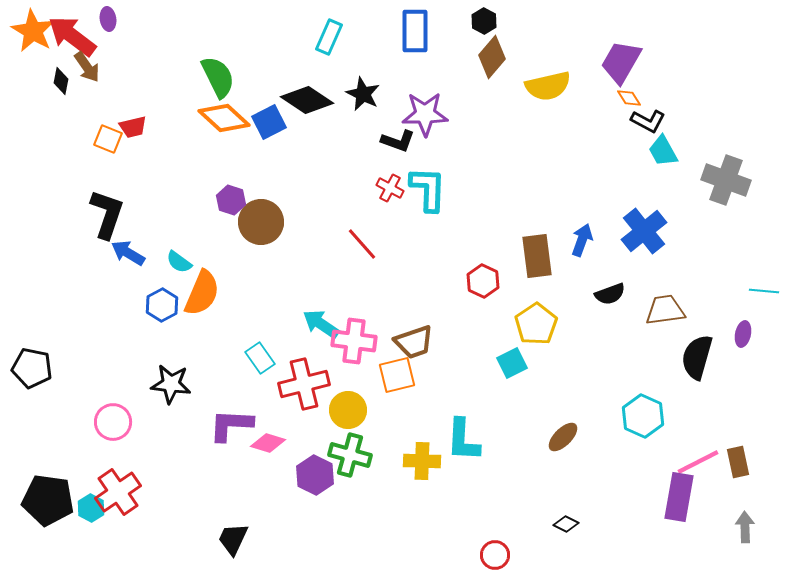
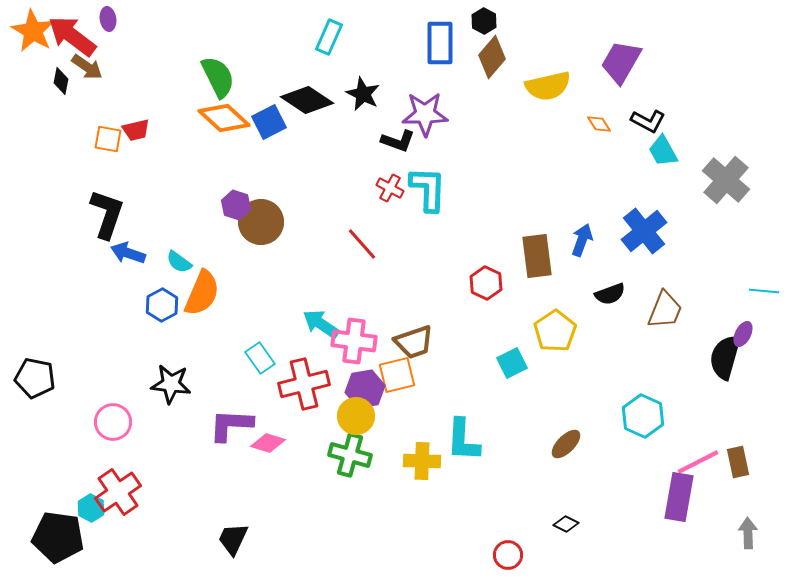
blue rectangle at (415, 31): moved 25 px right, 12 px down
brown arrow at (87, 67): rotated 20 degrees counterclockwise
orange diamond at (629, 98): moved 30 px left, 26 px down
red trapezoid at (133, 127): moved 3 px right, 3 px down
orange square at (108, 139): rotated 12 degrees counterclockwise
gray cross at (726, 180): rotated 21 degrees clockwise
purple hexagon at (231, 200): moved 5 px right, 5 px down
blue arrow at (128, 253): rotated 12 degrees counterclockwise
red hexagon at (483, 281): moved 3 px right, 2 px down
brown trapezoid at (665, 310): rotated 120 degrees clockwise
yellow pentagon at (536, 324): moved 19 px right, 7 px down
purple ellipse at (743, 334): rotated 15 degrees clockwise
black semicircle at (697, 357): moved 28 px right
black pentagon at (32, 368): moved 3 px right, 10 px down
yellow circle at (348, 410): moved 8 px right, 6 px down
brown ellipse at (563, 437): moved 3 px right, 7 px down
purple hexagon at (315, 475): moved 50 px right, 86 px up; rotated 24 degrees clockwise
black pentagon at (48, 500): moved 10 px right, 37 px down
gray arrow at (745, 527): moved 3 px right, 6 px down
red circle at (495, 555): moved 13 px right
